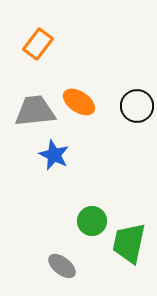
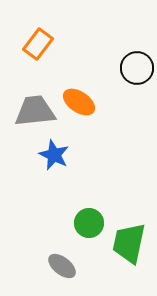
black circle: moved 38 px up
green circle: moved 3 px left, 2 px down
